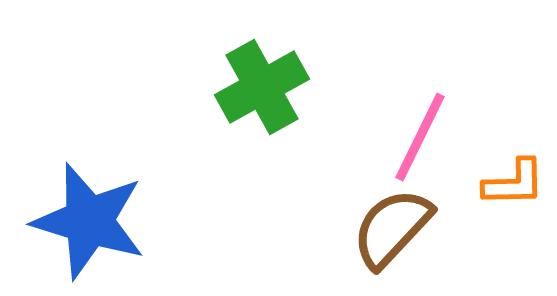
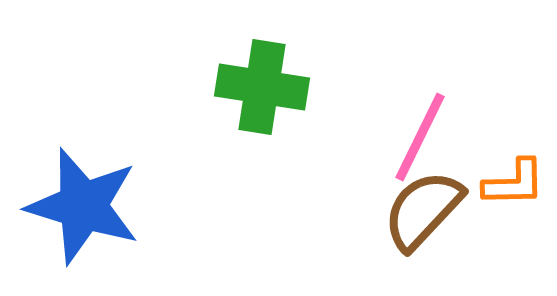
green cross: rotated 38 degrees clockwise
blue star: moved 6 px left, 15 px up
brown semicircle: moved 31 px right, 18 px up
